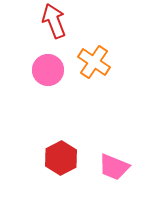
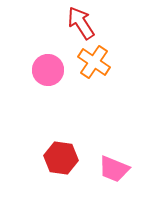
red arrow: moved 27 px right, 2 px down; rotated 12 degrees counterclockwise
red hexagon: rotated 24 degrees counterclockwise
pink trapezoid: moved 2 px down
